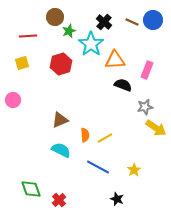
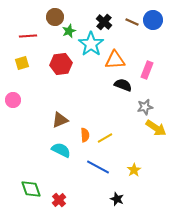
red hexagon: rotated 10 degrees clockwise
